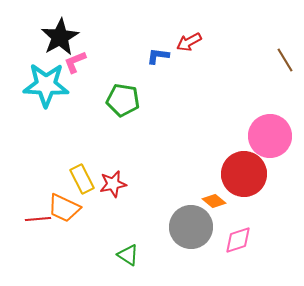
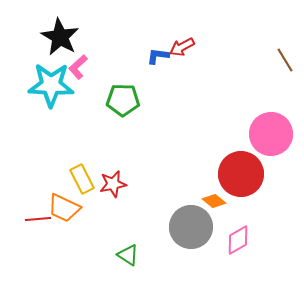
black star: rotated 12 degrees counterclockwise
red arrow: moved 7 px left, 5 px down
pink L-shape: moved 3 px right, 5 px down; rotated 20 degrees counterclockwise
cyan star: moved 5 px right
green pentagon: rotated 8 degrees counterclockwise
pink circle: moved 1 px right, 2 px up
red circle: moved 3 px left
pink diamond: rotated 12 degrees counterclockwise
